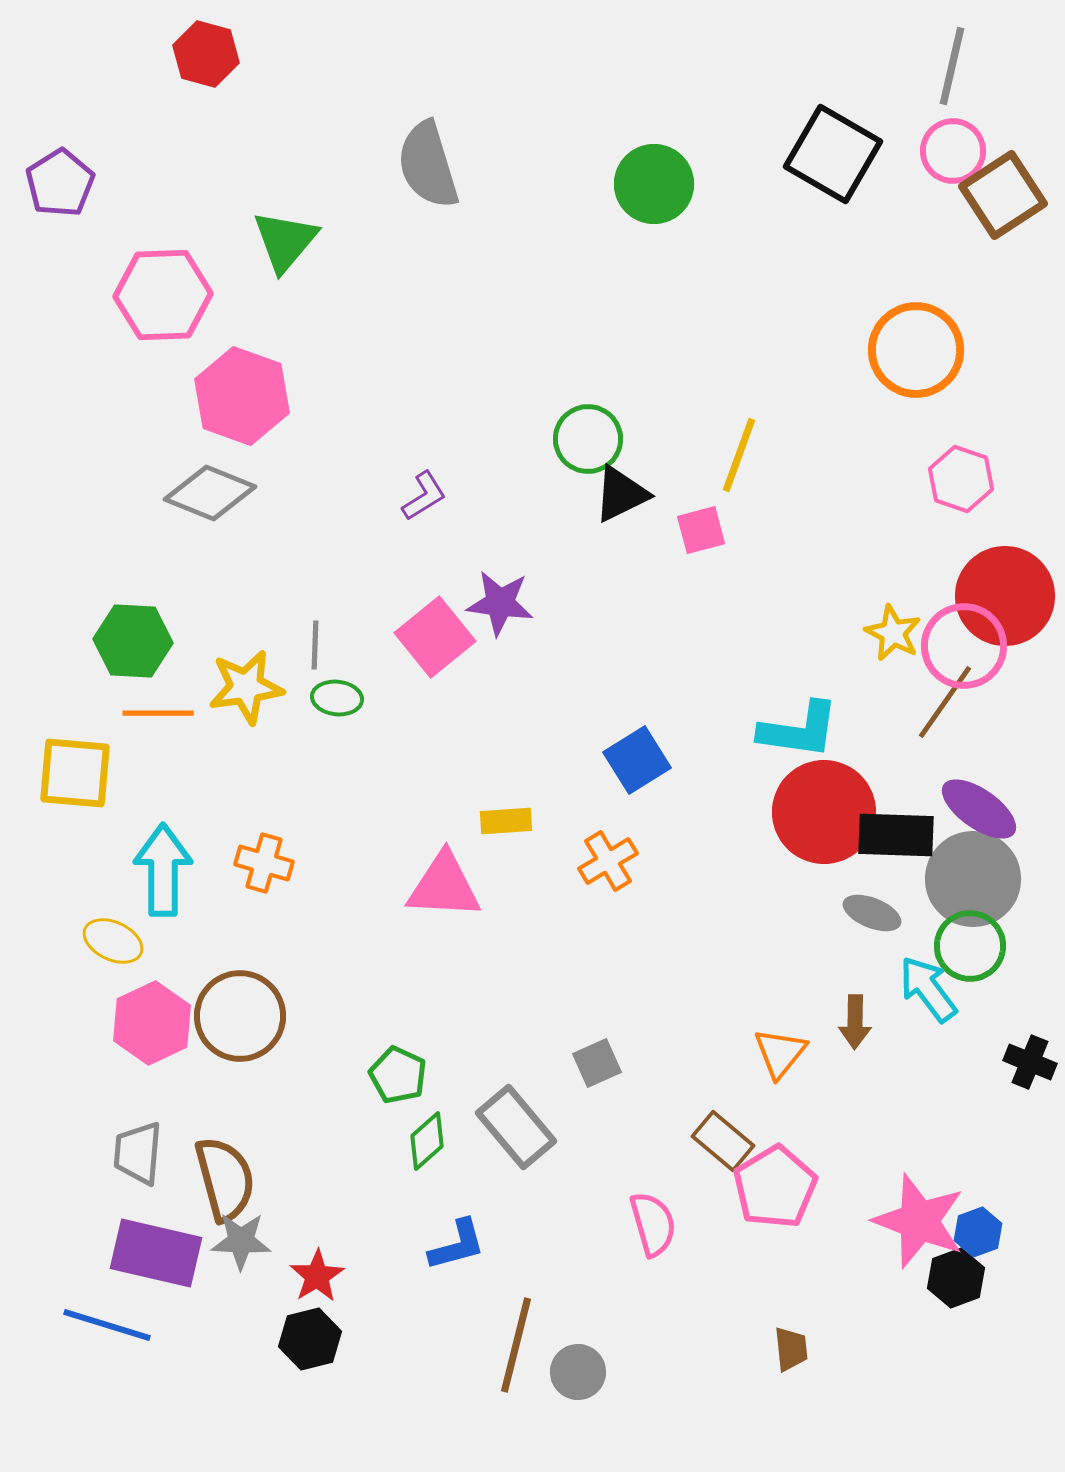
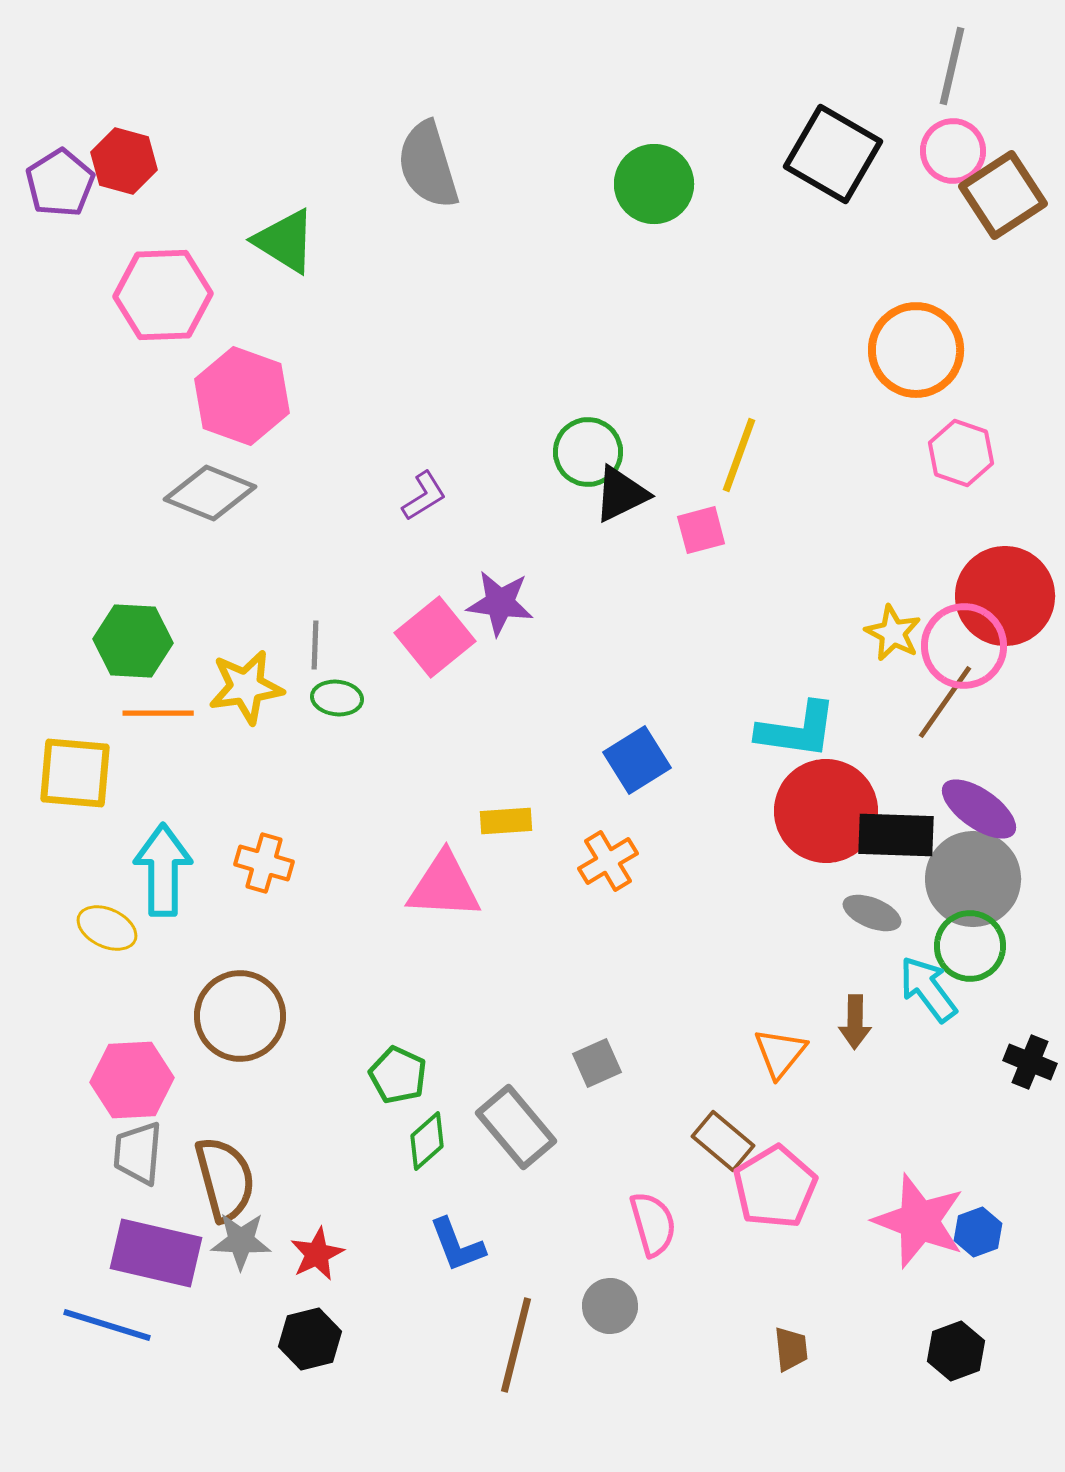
red hexagon at (206, 54): moved 82 px left, 107 px down
green triangle at (285, 241): rotated 38 degrees counterclockwise
green circle at (588, 439): moved 13 px down
pink hexagon at (961, 479): moved 26 px up
cyan L-shape at (799, 730): moved 2 px left
red circle at (824, 812): moved 2 px right, 1 px up
yellow ellipse at (113, 941): moved 6 px left, 13 px up
pink hexagon at (152, 1023): moved 20 px left, 57 px down; rotated 22 degrees clockwise
blue L-shape at (457, 1245): rotated 84 degrees clockwise
red star at (317, 1276): moved 22 px up; rotated 6 degrees clockwise
black hexagon at (956, 1278): moved 73 px down
gray circle at (578, 1372): moved 32 px right, 66 px up
